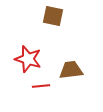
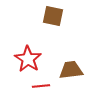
red star: rotated 16 degrees clockwise
